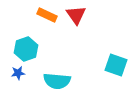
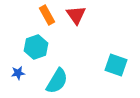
orange rectangle: rotated 36 degrees clockwise
cyan hexagon: moved 10 px right, 2 px up
cyan semicircle: rotated 64 degrees counterclockwise
